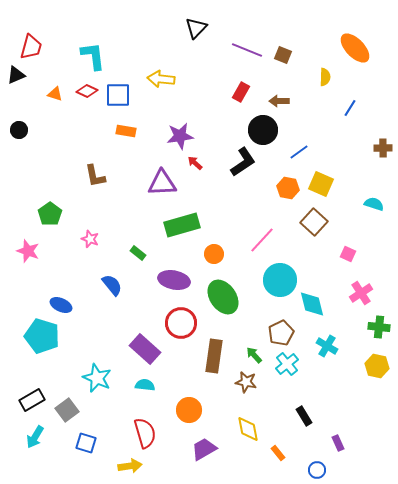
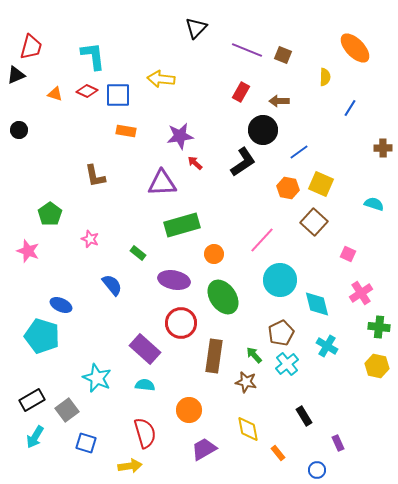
cyan diamond at (312, 304): moved 5 px right
